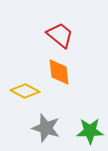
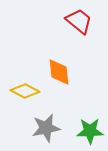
red trapezoid: moved 19 px right, 14 px up
gray star: rotated 28 degrees counterclockwise
